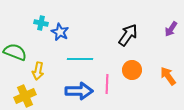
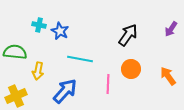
cyan cross: moved 2 px left, 2 px down
blue star: moved 1 px up
green semicircle: rotated 15 degrees counterclockwise
cyan line: rotated 10 degrees clockwise
orange circle: moved 1 px left, 1 px up
pink line: moved 1 px right
blue arrow: moved 14 px left; rotated 48 degrees counterclockwise
yellow cross: moved 9 px left
